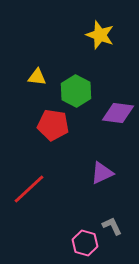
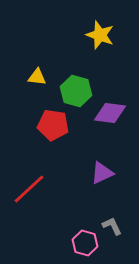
green hexagon: rotated 12 degrees counterclockwise
purple diamond: moved 8 px left
